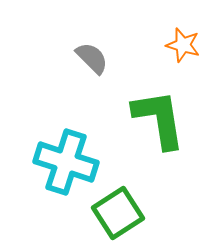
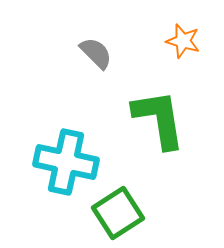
orange star: moved 4 px up
gray semicircle: moved 4 px right, 5 px up
cyan cross: rotated 6 degrees counterclockwise
